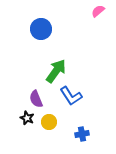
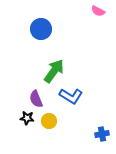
pink semicircle: rotated 112 degrees counterclockwise
green arrow: moved 2 px left
blue L-shape: rotated 25 degrees counterclockwise
black star: rotated 16 degrees counterclockwise
yellow circle: moved 1 px up
blue cross: moved 20 px right
